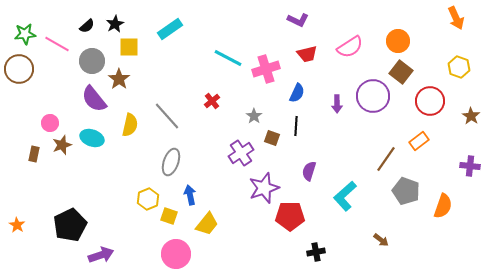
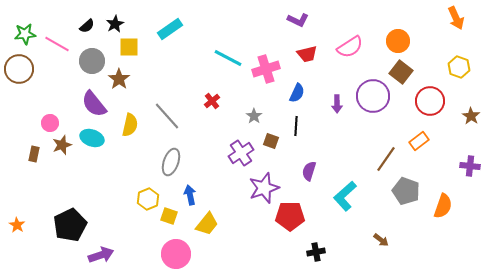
purple semicircle at (94, 99): moved 5 px down
brown square at (272, 138): moved 1 px left, 3 px down
